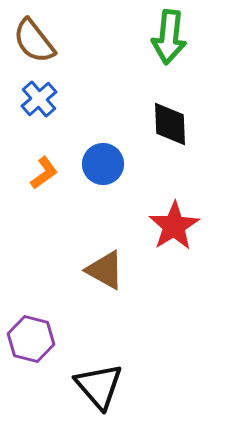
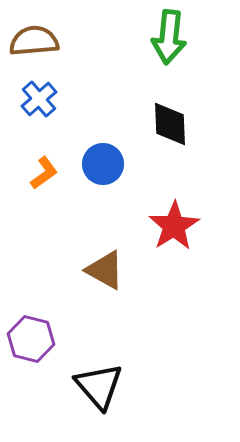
brown semicircle: rotated 123 degrees clockwise
